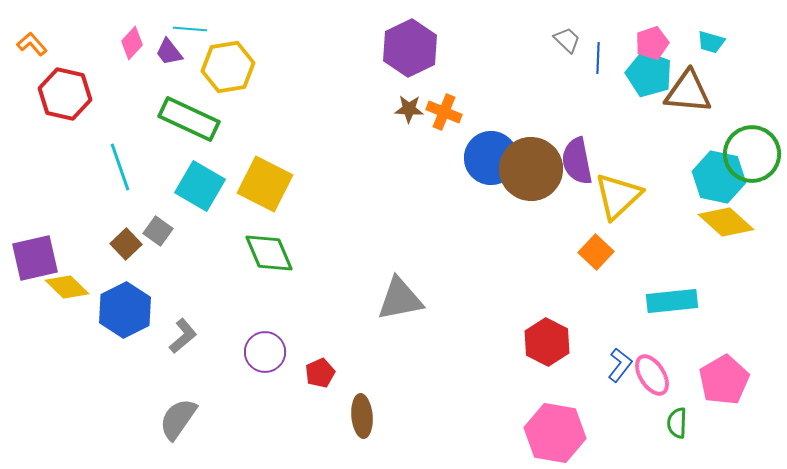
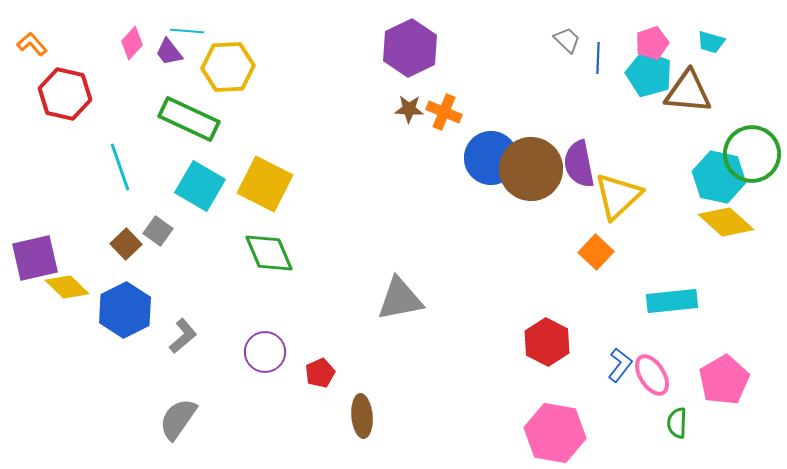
cyan line at (190, 29): moved 3 px left, 2 px down
yellow hexagon at (228, 67): rotated 6 degrees clockwise
purple semicircle at (577, 161): moved 2 px right, 3 px down
